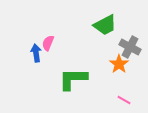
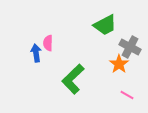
pink semicircle: rotated 21 degrees counterclockwise
green L-shape: rotated 44 degrees counterclockwise
pink line: moved 3 px right, 5 px up
